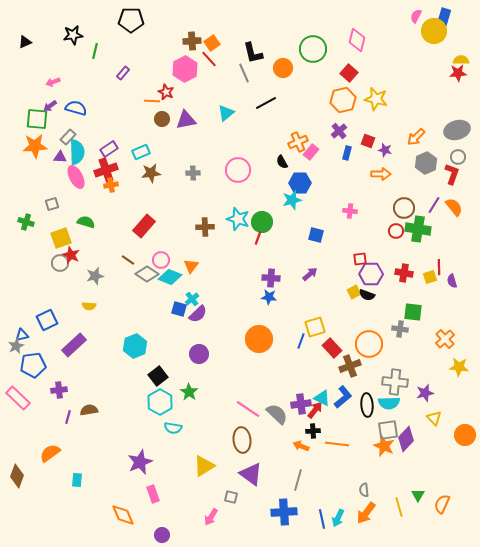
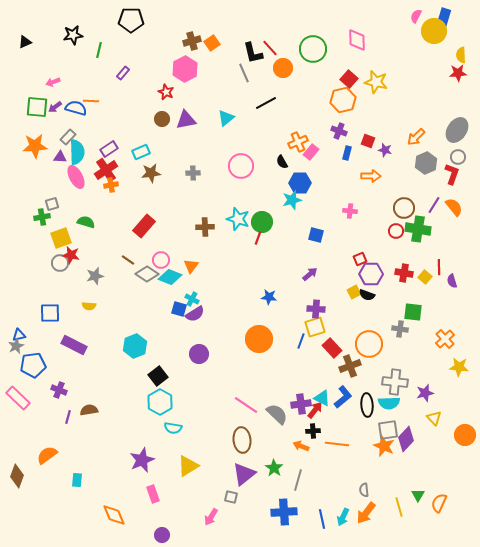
pink diamond at (357, 40): rotated 15 degrees counterclockwise
brown cross at (192, 41): rotated 12 degrees counterclockwise
green line at (95, 51): moved 4 px right, 1 px up
red line at (209, 59): moved 61 px right, 11 px up
yellow semicircle at (461, 60): moved 5 px up; rotated 91 degrees counterclockwise
red square at (349, 73): moved 6 px down
yellow star at (376, 99): moved 17 px up
orange line at (152, 101): moved 61 px left
purple arrow at (50, 106): moved 5 px right, 1 px down
cyan triangle at (226, 113): moved 5 px down
green square at (37, 119): moved 12 px up
gray ellipse at (457, 130): rotated 40 degrees counterclockwise
purple cross at (339, 131): rotated 28 degrees counterclockwise
red cross at (106, 170): rotated 15 degrees counterclockwise
pink circle at (238, 170): moved 3 px right, 4 px up
orange arrow at (381, 174): moved 10 px left, 2 px down
green cross at (26, 222): moved 16 px right, 5 px up; rotated 28 degrees counterclockwise
red star at (71, 255): rotated 12 degrees counterclockwise
red square at (360, 259): rotated 16 degrees counterclockwise
yellow square at (430, 277): moved 5 px left; rotated 32 degrees counterclockwise
purple cross at (271, 278): moved 45 px right, 31 px down
cyan cross at (192, 299): rotated 24 degrees counterclockwise
purple semicircle at (198, 314): moved 3 px left; rotated 12 degrees clockwise
blue square at (47, 320): moved 3 px right, 7 px up; rotated 25 degrees clockwise
blue triangle at (22, 335): moved 3 px left
purple rectangle at (74, 345): rotated 70 degrees clockwise
purple cross at (59, 390): rotated 28 degrees clockwise
green star at (189, 392): moved 85 px right, 76 px down
pink line at (248, 409): moved 2 px left, 4 px up
orange semicircle at (50, 453): moved 3 px left, 2 px down
purple star at (140, 462): moved 2 px right, 2 px up
yellow triangle at (204, 466): moved 16 px left
purple triangle at (251, 474): moved 7 px left; rotated 45 degrees clockwise
orange semicircle at (442, 504): moved 3 px left, 1 px up
orange diamond at (123, 515): moved 9 px left
cyan arrow at (338, 518): moved 5 px right, 1 px up
